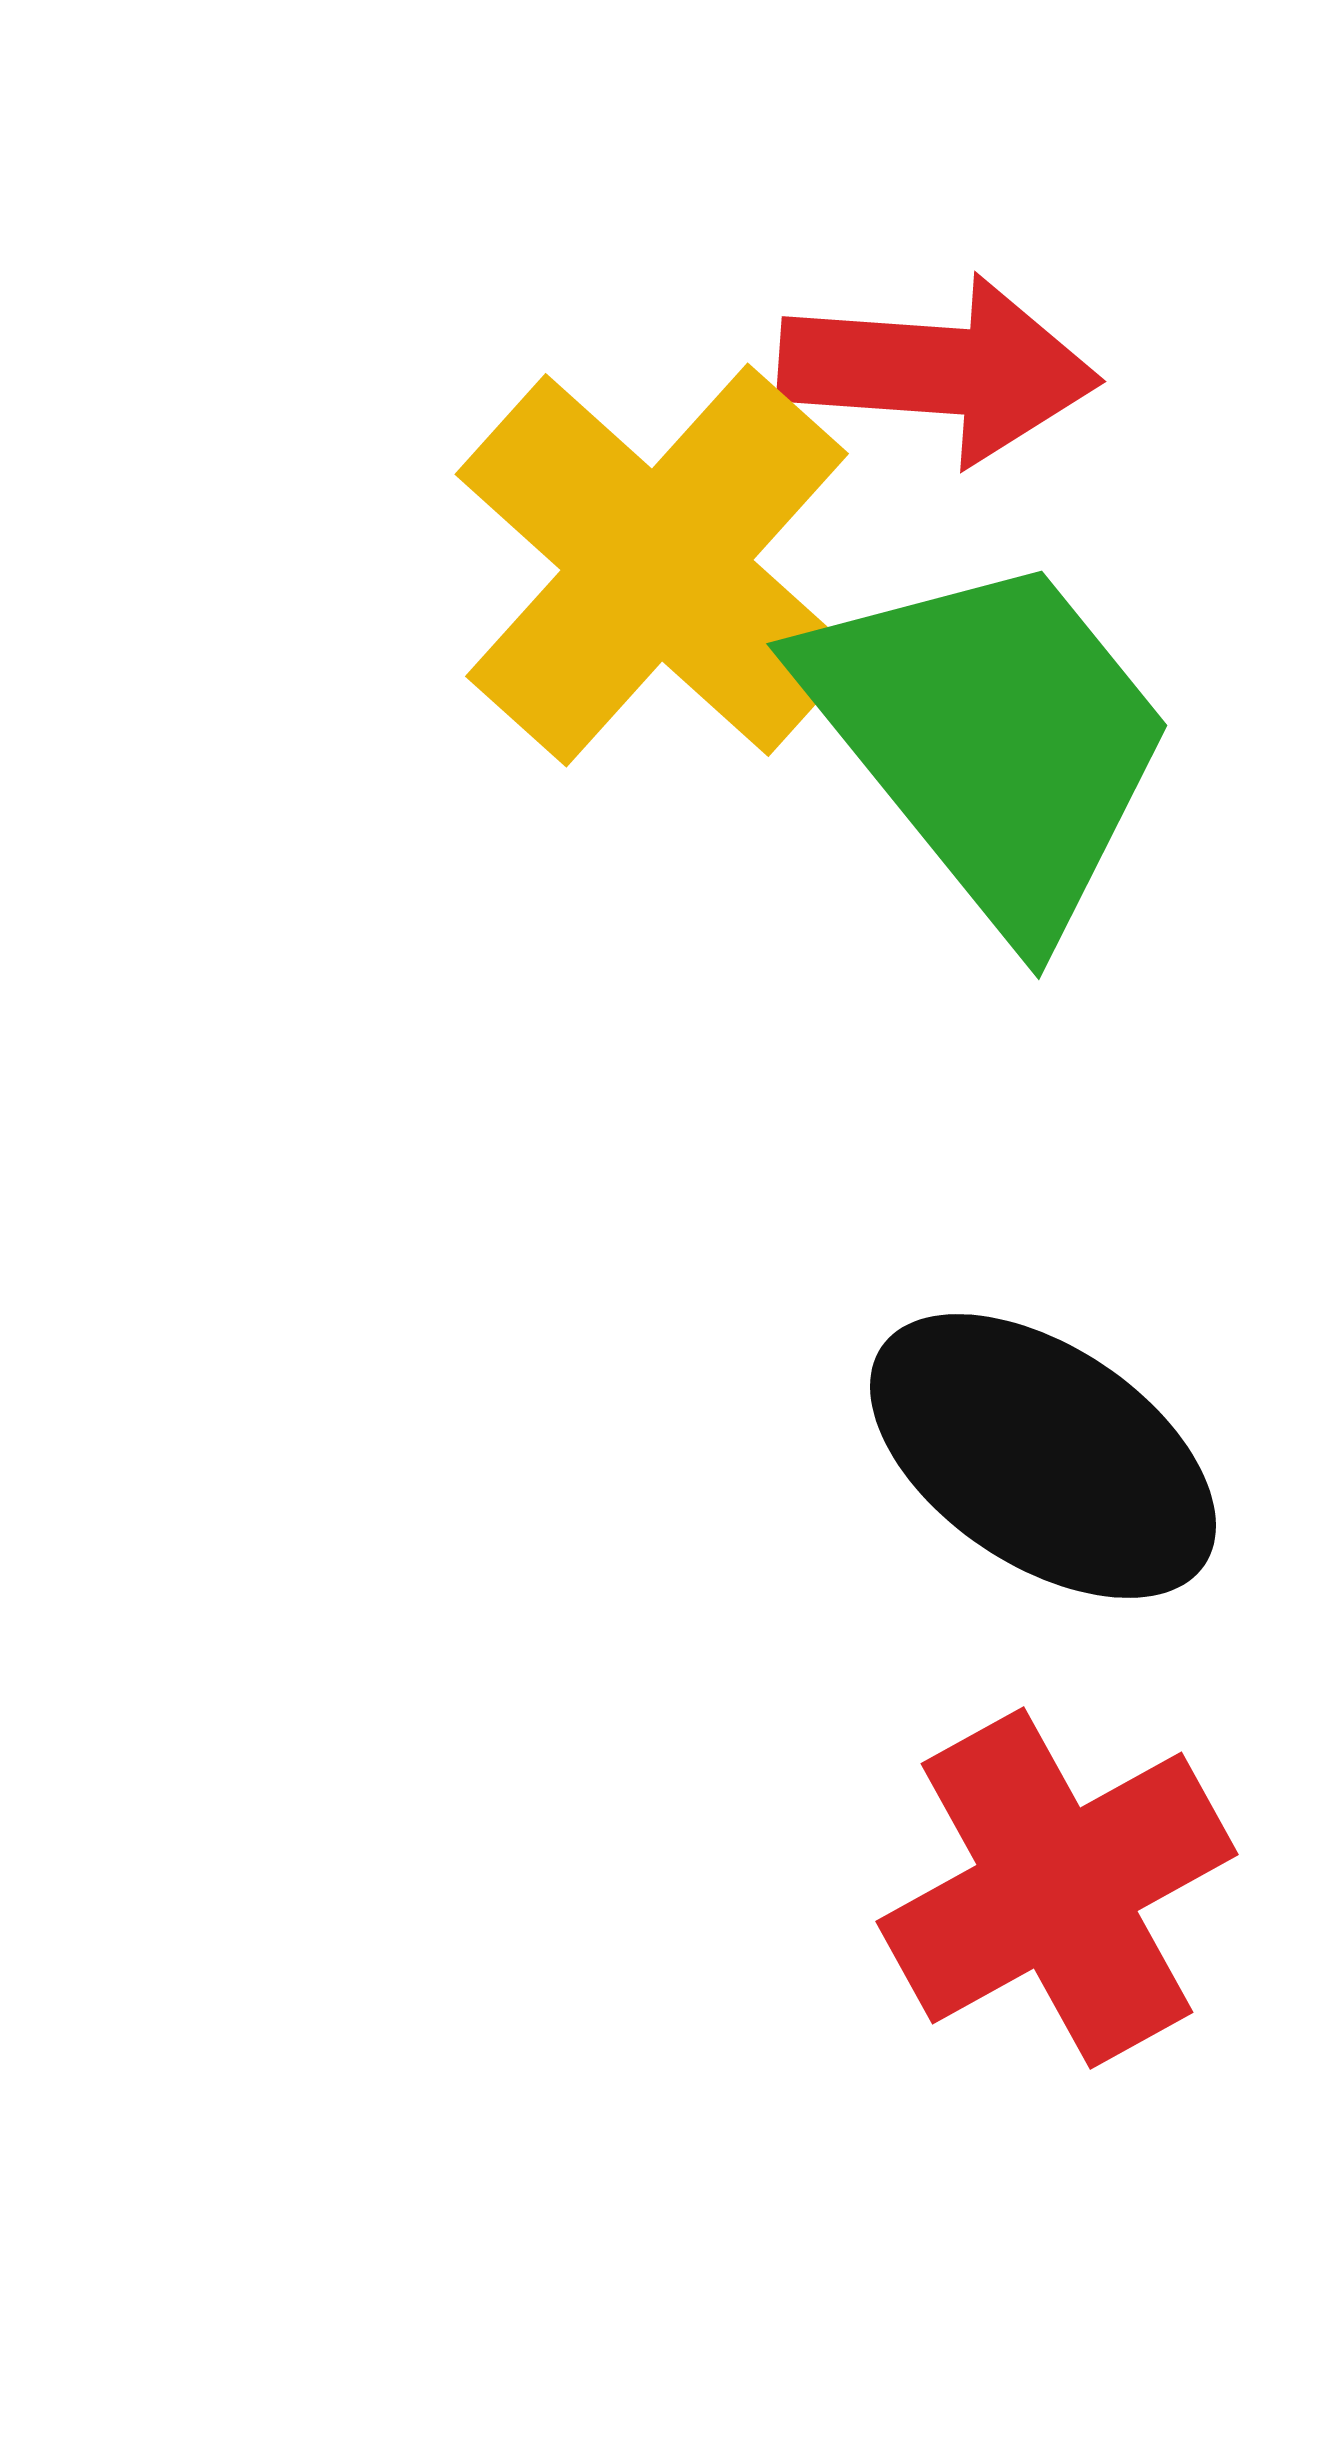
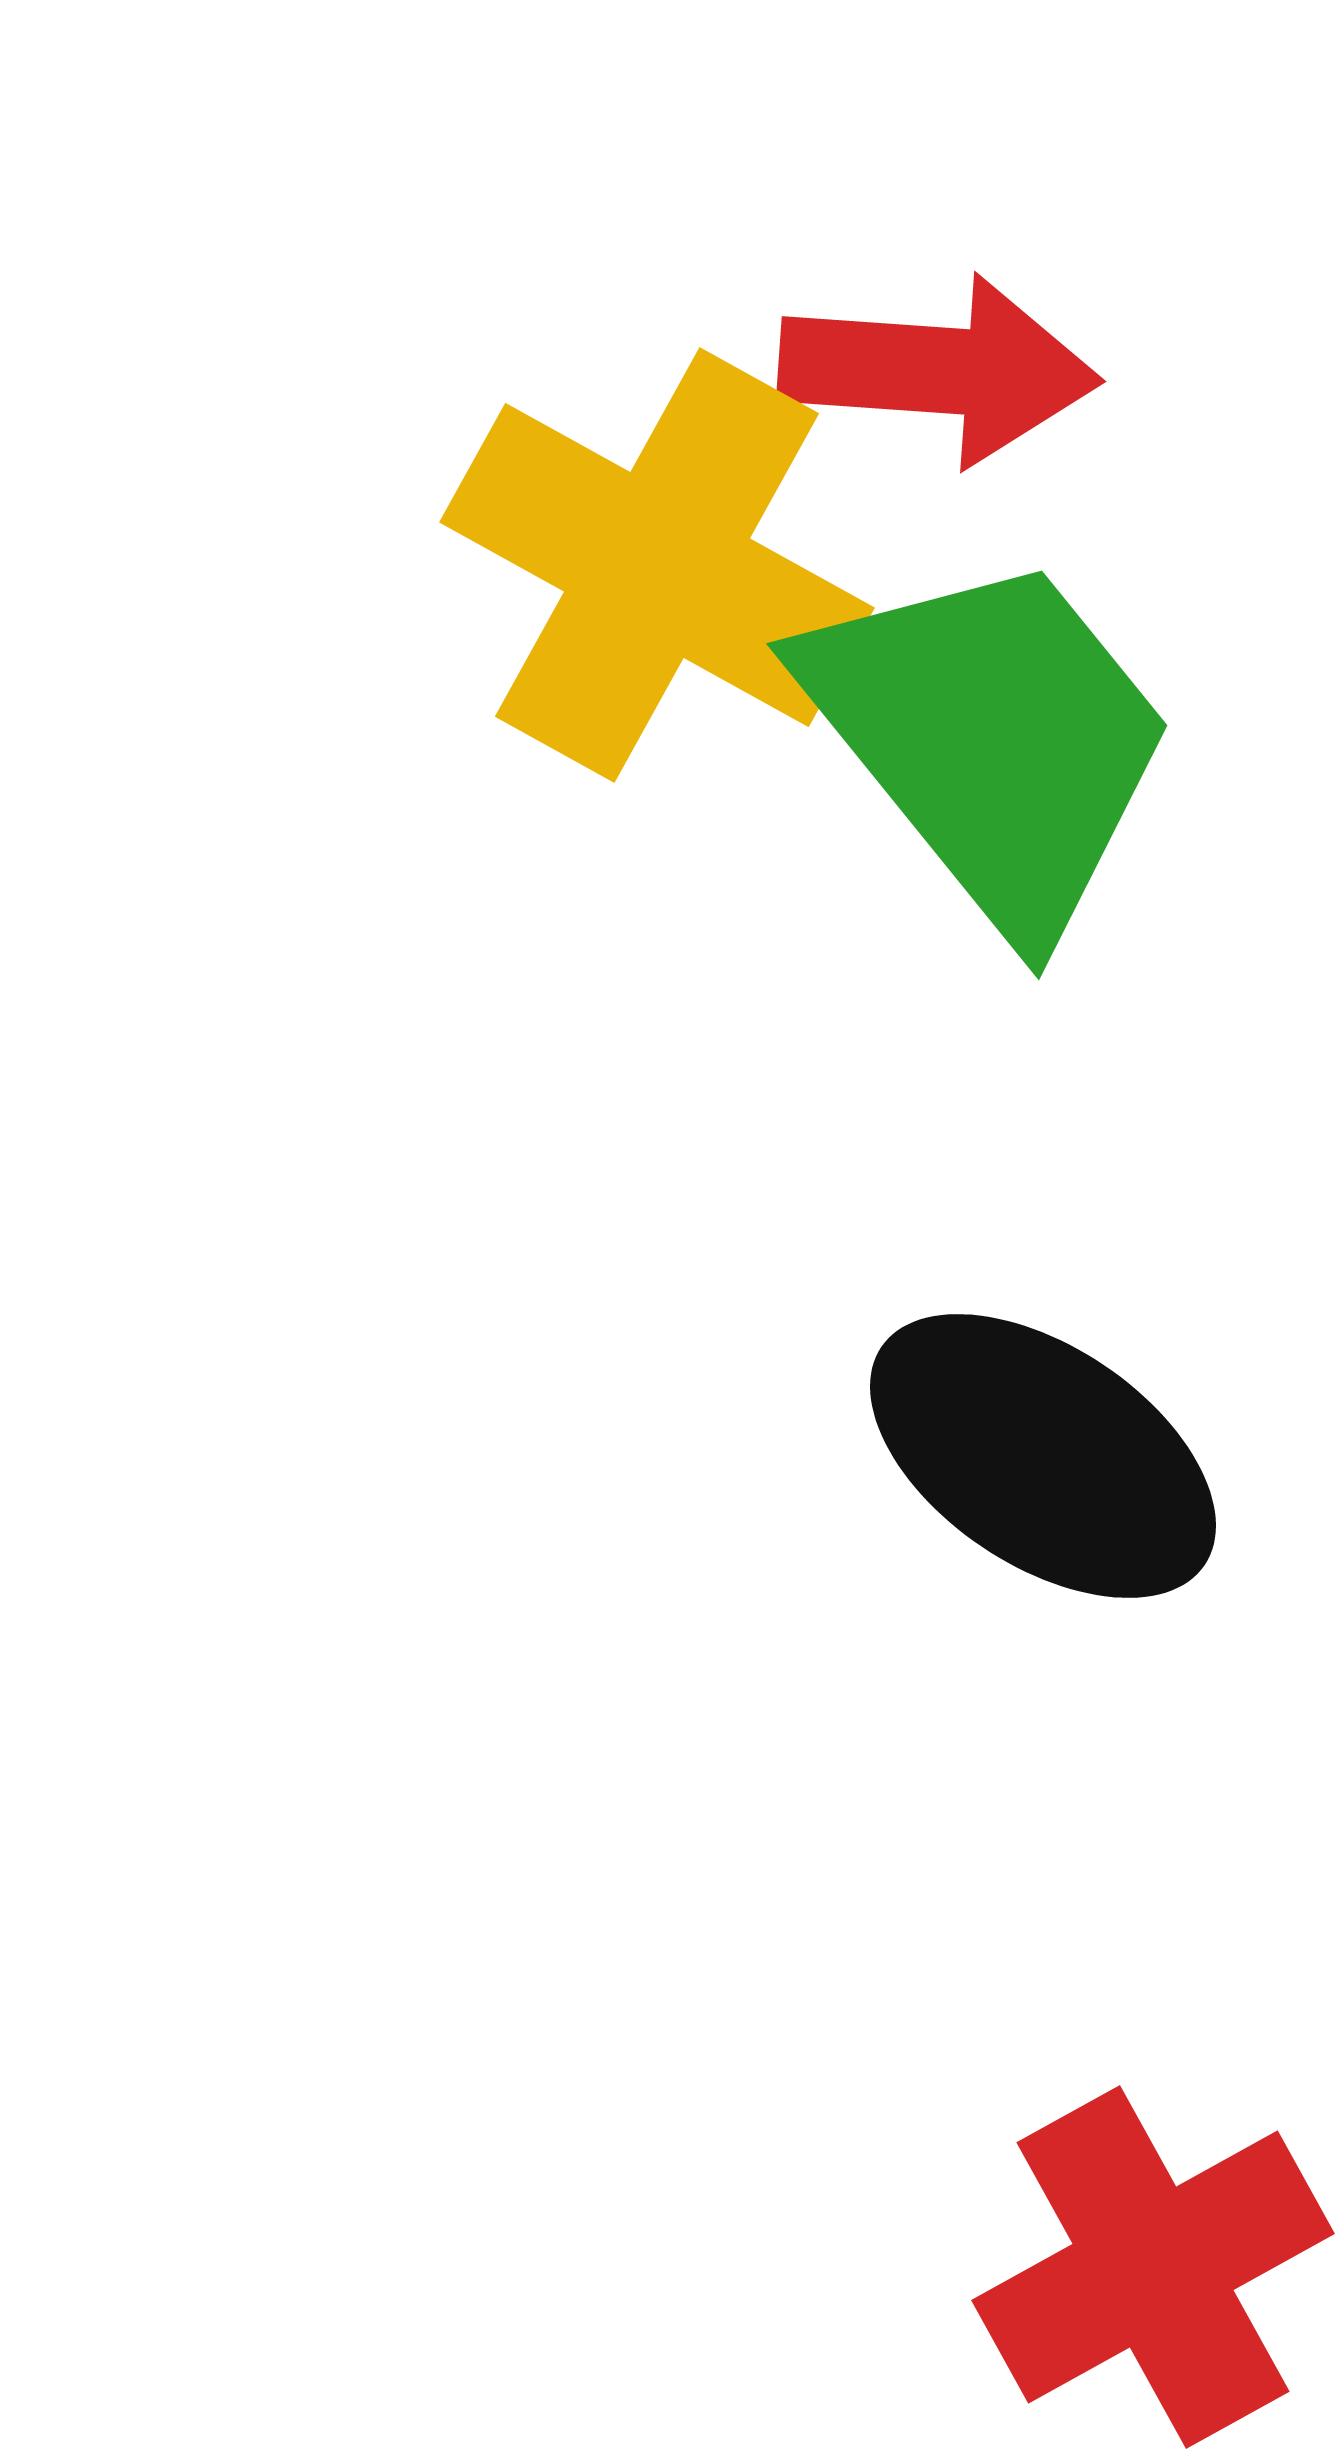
yellow cross: rotated 13 degrees counterclockwise
red cross: moved 96 px right, 379 px down
